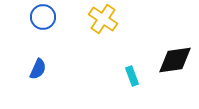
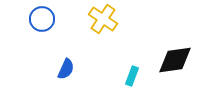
blue circle: moved 1 px left, 2 px down
blue semicircle: moved 28 px right
cyan rectangle: rotated 42 degrees clockwise
